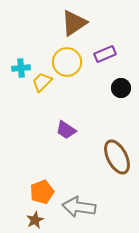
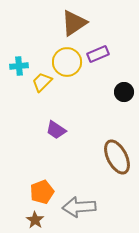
purple rectangle: moved 7 px left
cyan cross: moved 2 px left, 2 px up
black circle: moved 3 px right, 4 px down
purple trapezoid: moved 10 px left
gray arrow: rotated 12 degrees counterclockwise
brown star: rotated 12 degrees counterclockwise
